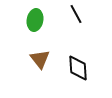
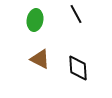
brown triangle: rotated 25 degrees counterclockwise
